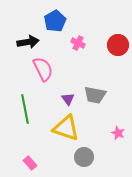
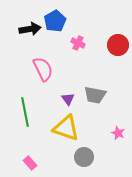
black arrow: moved 2 px right, 13 px up
green line: moved 3 px down
